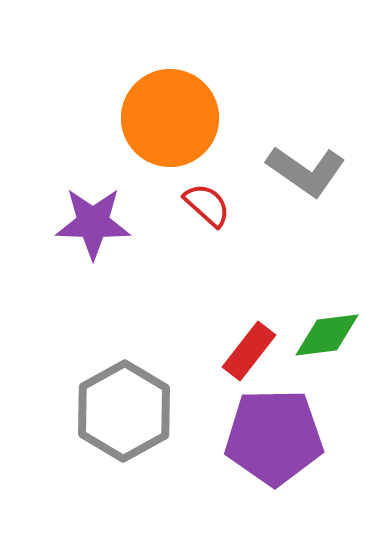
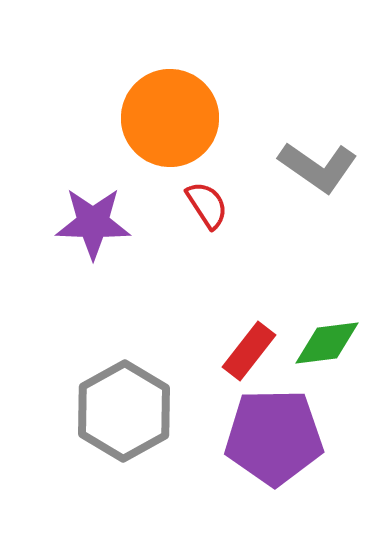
gray L-shape: moved 12 px right, 4 px up
red semicircle: rotated 15 degrees clockwise
green diamond: moved 8 px down
